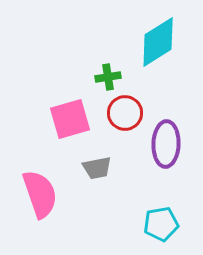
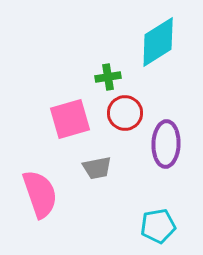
cyan pentagon: moved 3 px left, 2 px down
